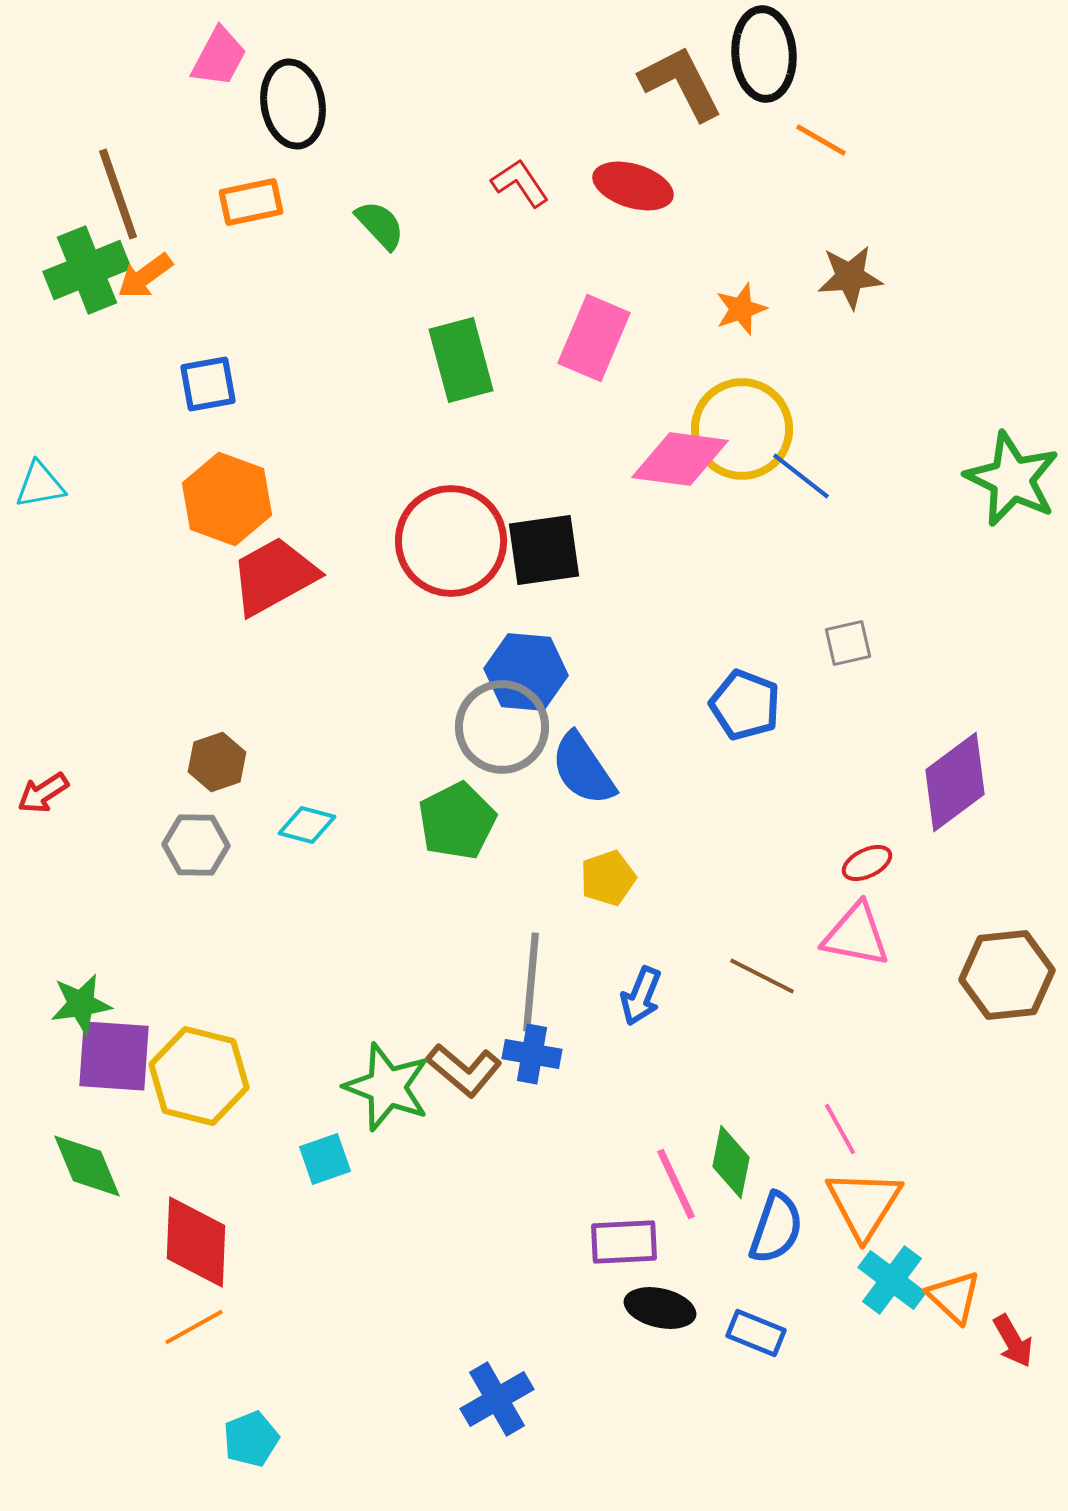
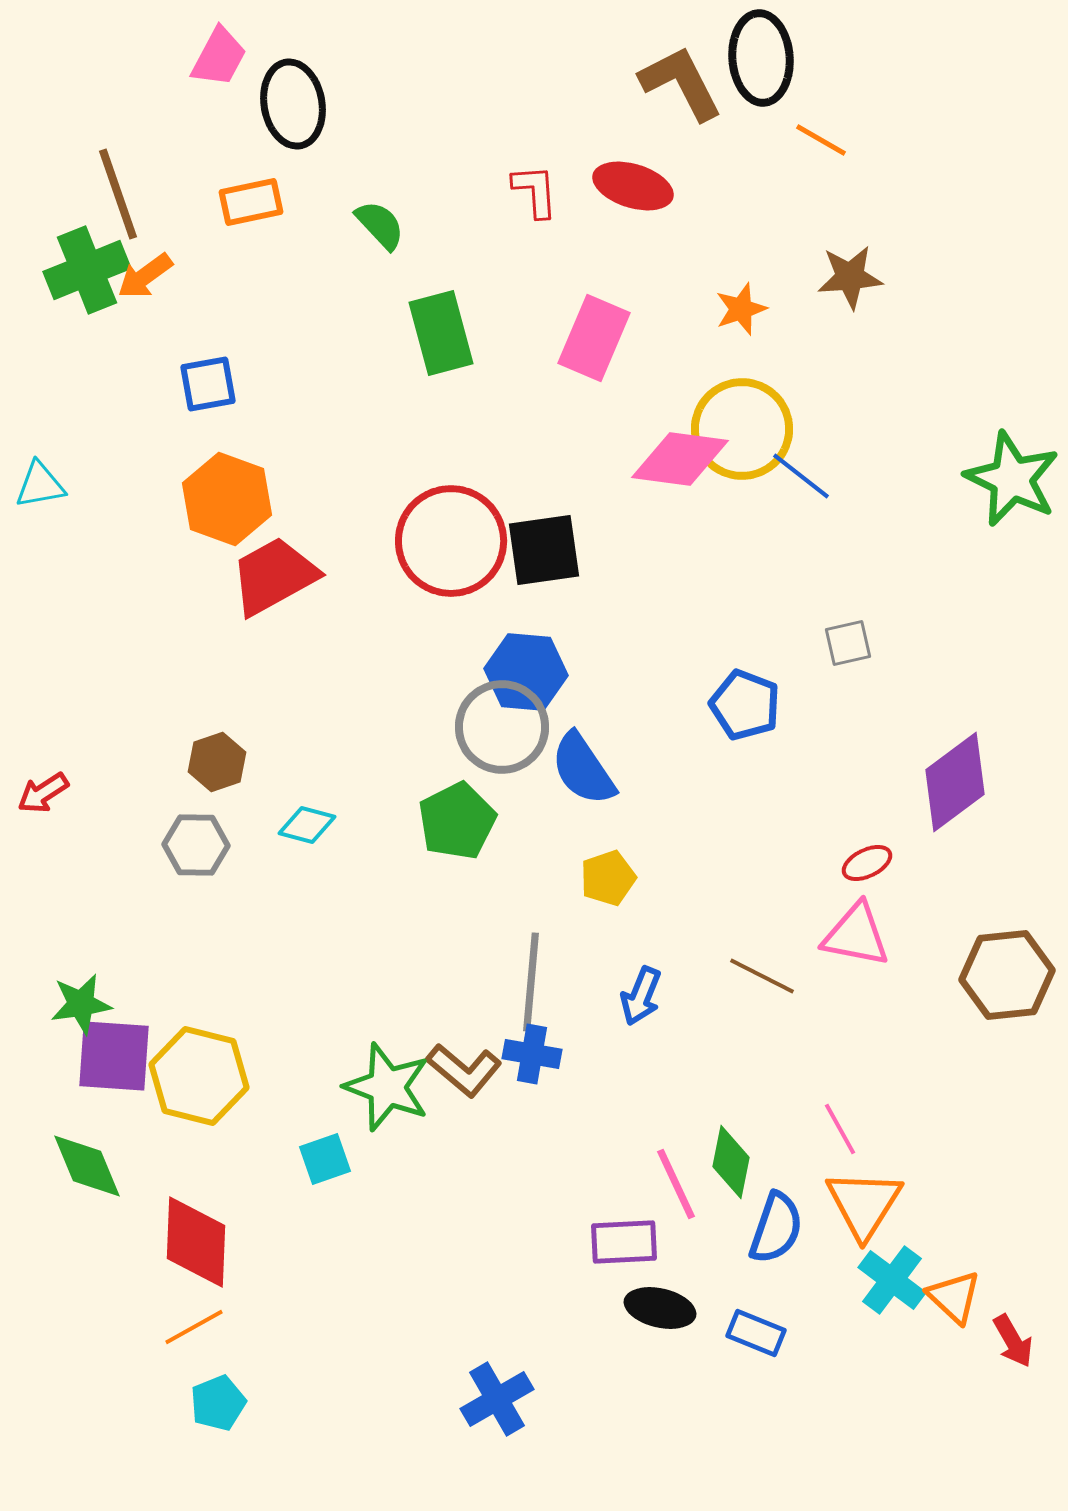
black ellipse at (764, 54): moved 3 px left, 4 px down
red L-shape at (520, 183): moved 15 px right, 8 px down; rotated 30 degrees clockwise
green rectangle at (461, 360): moved 20 px left, 27 px up
cyan pentagon at (251, 1439): moved 33 px left, 36 px up
